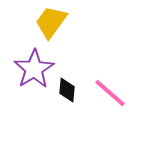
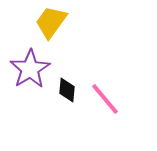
purple star: moved 4 px left
pink line: moved 5 px left, 6 px down; rotated 9 degrees clockwise
